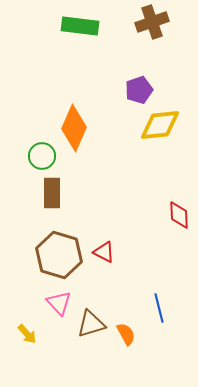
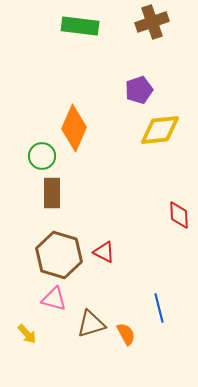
yellow diamond: moved 5 px down
pink triangle: moved 5 px left, 4 px up; rotated 32 degrees counterclockwise
